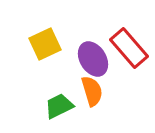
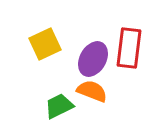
red rectangle: rotated 48 degrees clockwise
purple ellipse: rotated 60 degrees clockwise
orange semicircle: rotated 52 degrees counterclockwise
